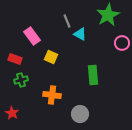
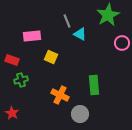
pink rectangle: rotated 60 degrees counterclockwise
red rectangle: moved 3 px left, 1 px down
green rectangle: moved 1 px right, 10 px down
orange cross: moved 8 px right; rotated 18 degrees clockwise
